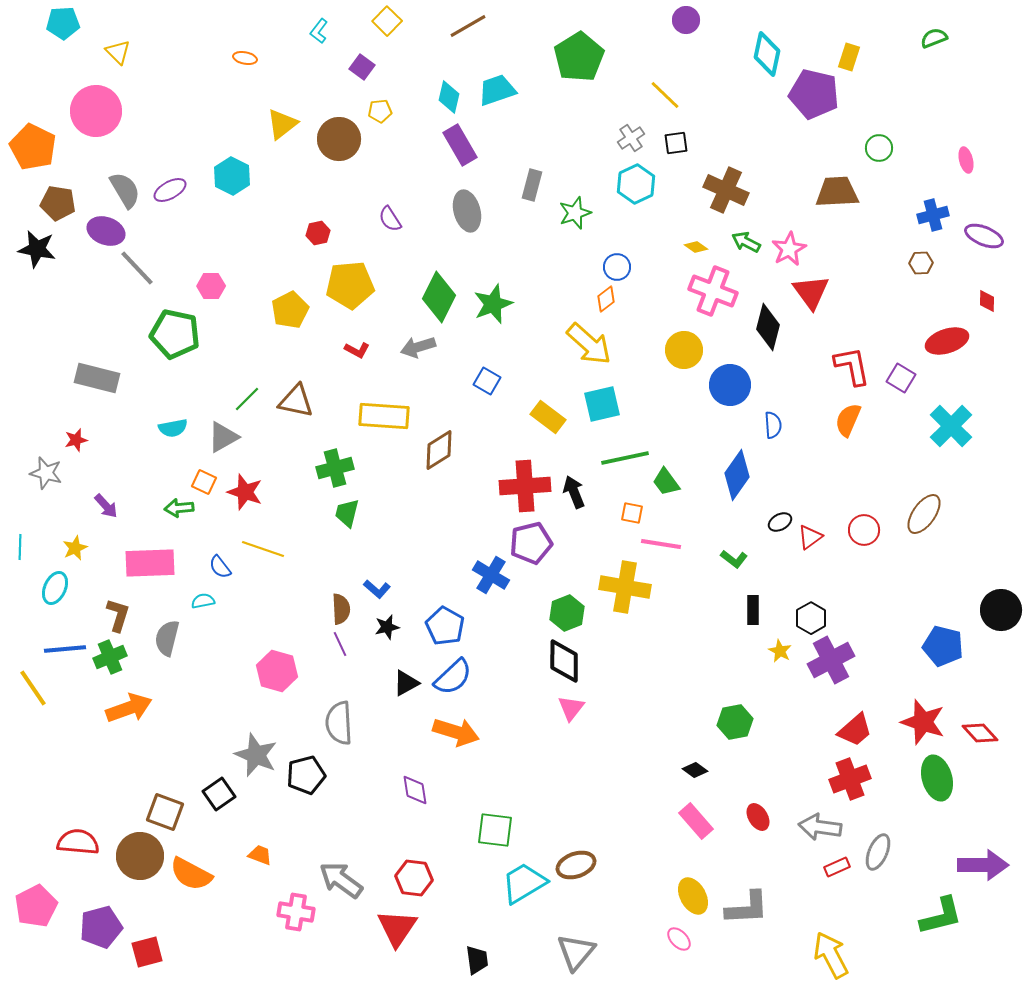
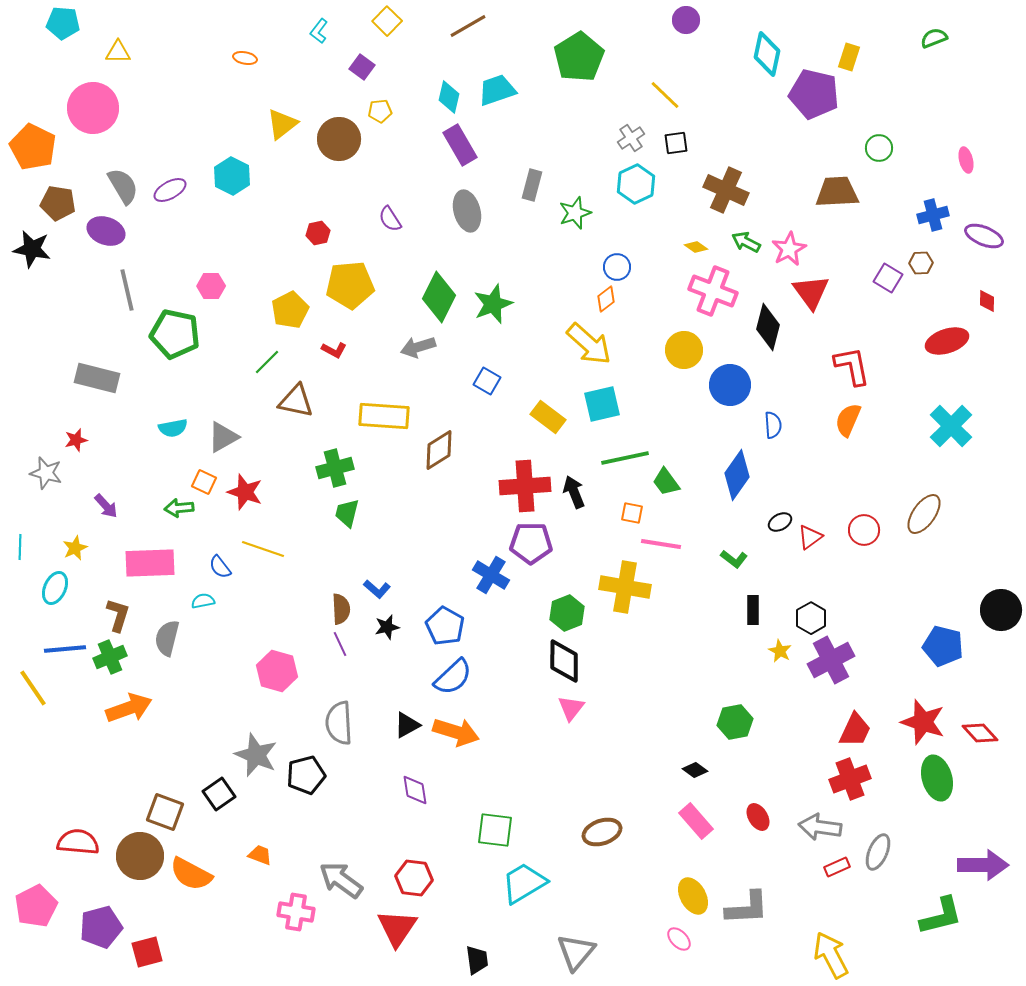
cyan pentagon at (63, 23): rotated 8 degrees clockwise
yellow triangle at (118, 52): rotated 44 degrees counterclockwise
pink circle at (96, 111): moved 3 px left, 3 px up
gray semicircle at (125, 190): moved 2 px left, 4 px up
black star at (37, 249): moved 5 px left
gray line at (137, 268): moved 10 px left, 22 px down; rotated 30 degrees clockwise
red L-shape at (357, 350): moved 23 px left
purple square at (901, 378): moved 13 px left, 100 px up
green line at (247, 399): moved 20 px right, 37 px up
purple pentagon at (531, 543): rotated 15 degrees clockwise
black triangle at (406, 683): moved 1 px right, 42 px down
red trapezoid at (855, 730): rotated 24 degrees counterclockwise
brown ellipse at (576, 865): moved 26 px right, 33 px up
